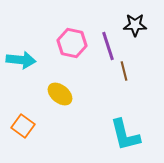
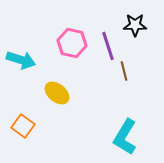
cyan arrow: rotated 12 degrees clockwise
yellow ellipse: moved 3 px left, 1 px up
cyan L-shape: moved 2 px down; rotated 45 degrees clockwise
